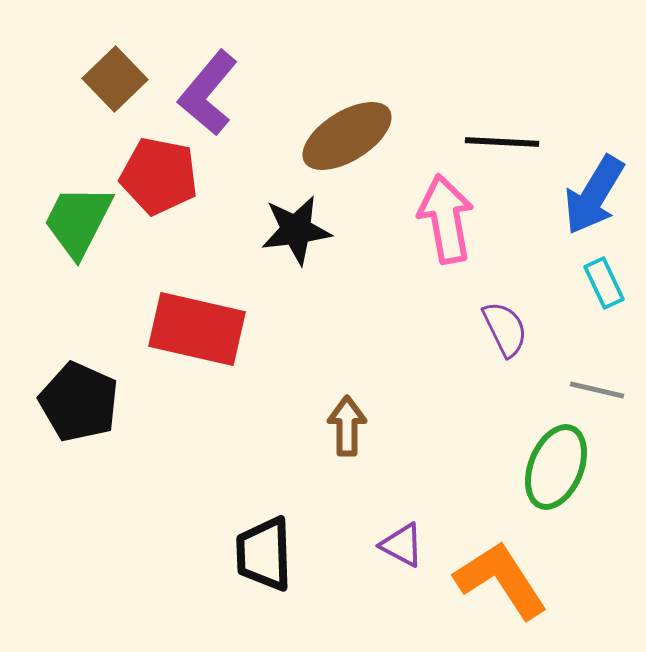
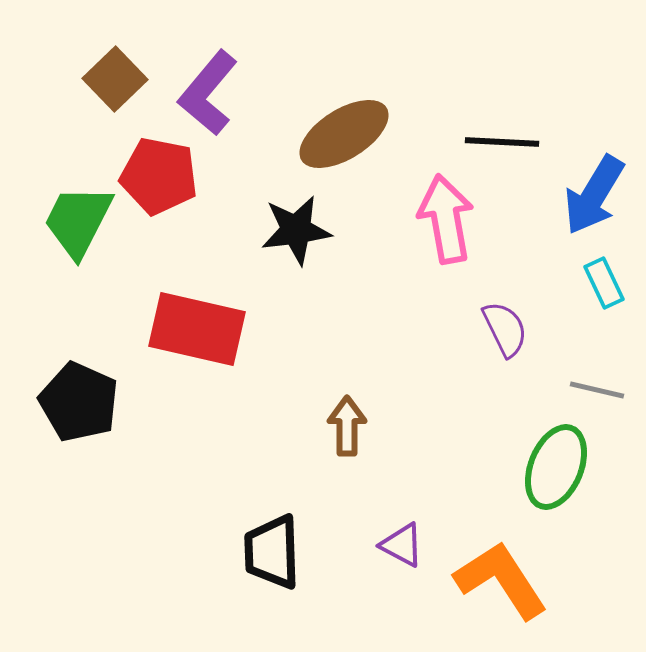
brown ellipse: moved 3 px left, 2 px up
black trapezoid: moved 8 px right, 2 px up
